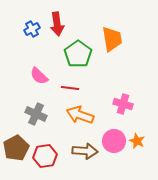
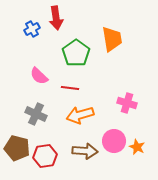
red arrow: moved 1 px left, 6 px up
green pentagon: moved 2 px left, 1 px up
pink cross: moved 4 px right, 1 px up
orange arrow: rotated 36 degrees counterclockwise
orange star: moved 6 px down
brown pentagon: moved 1 px right; rotated 30 degrees counterclockwise
